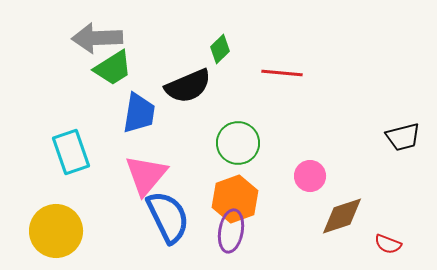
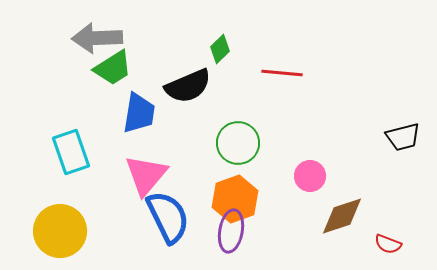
yellow circle: moved 4 px right
